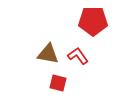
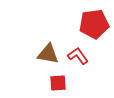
red pentagon: moved 1 px right, 3 px down; rotated 8 degrees counterclockwise
red square: rotated 18 degrees counterclockwise
